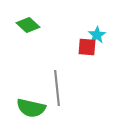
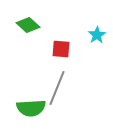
red square: moved 26 px left, 2 px down
gray line: rotated 28 degrees clockwise
green semicircle: rotated 16 degrees counterclockwise
